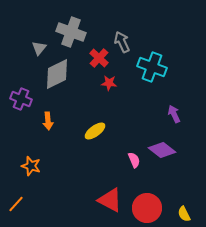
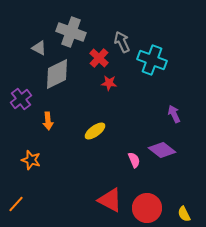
gray triangle: rotated 42 degrees counterclockwise
cyan cross: moved 7 px up
purple cross: rotated 30 degrees clockwise
orange star: moved 6 px up
